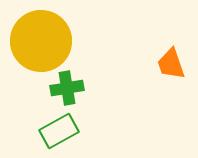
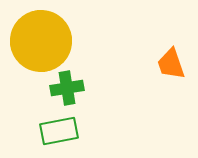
green rectangle: rotated 18 degrees clockwise
